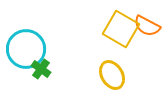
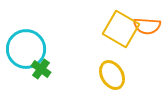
orange semicircle: rotated 24 degrees counterclockwise
